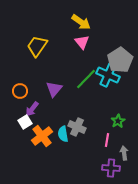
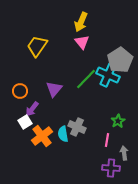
yellow arrow: rotated 78 degrees clockwise
